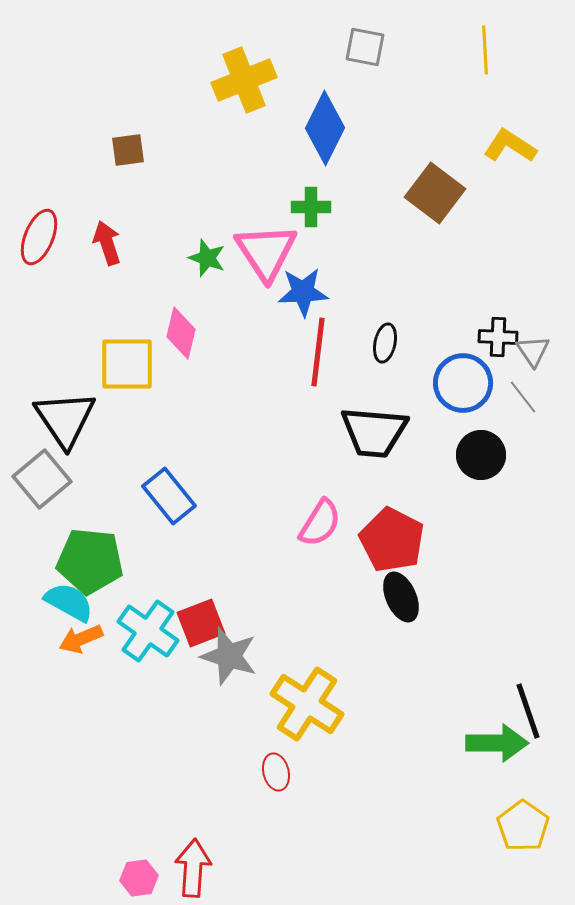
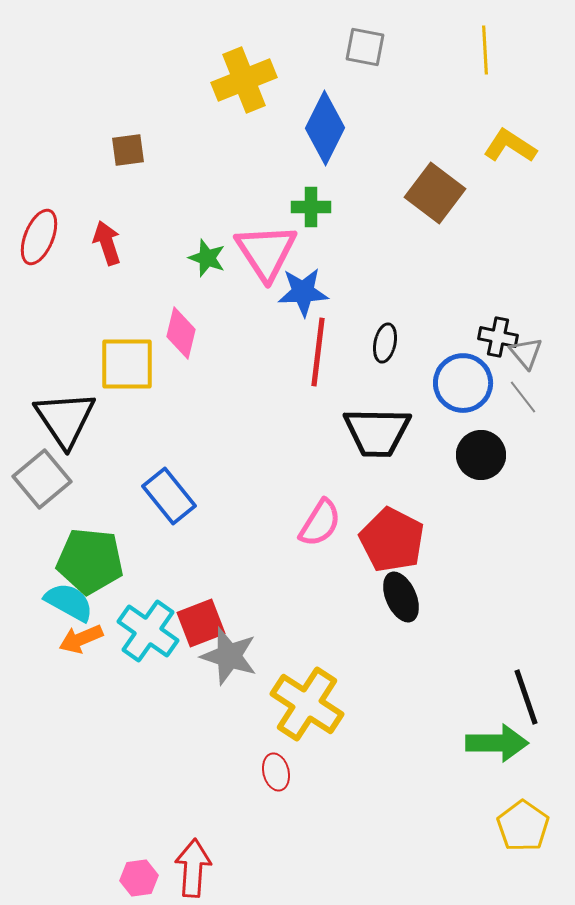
black cross at (498, 337): rotated 9 degrees clockwise
gray triangle at (533, 351): moved 7 px left, 2 px down; rotated 6 degrees counterclockwise
black trapezoid at (374, 432): moved 3 px right; rotated 4 degrees counterclockwise
black line at (528, 711): moved 2 px left, 14 px up
